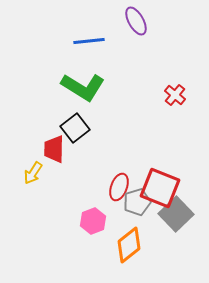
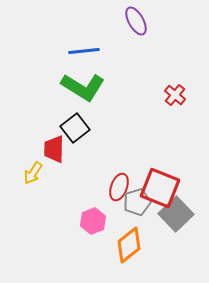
blue line: moved 5 px left, 10 px down
